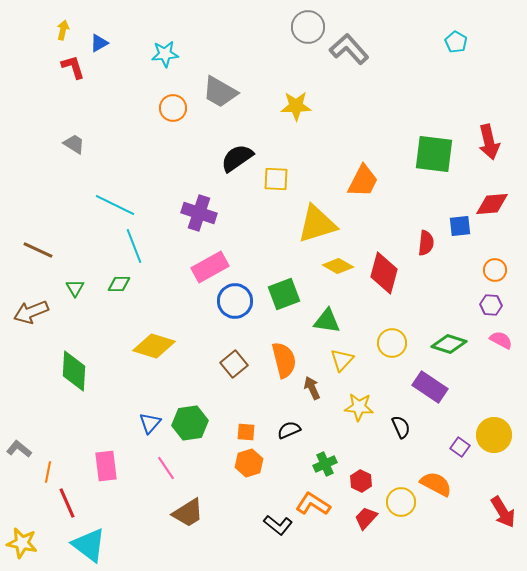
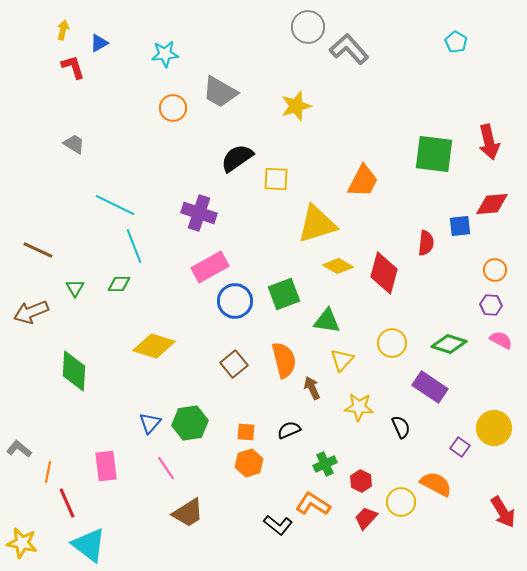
yellow star at (296, 106): rotated 16 degrees counterclockwise
yellow circle at (494, 435): moved 7 px up
